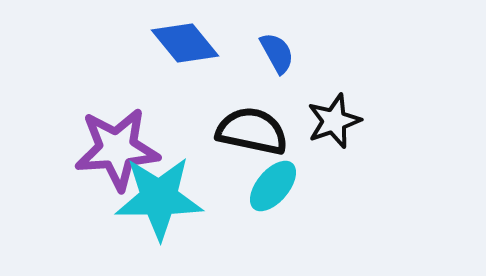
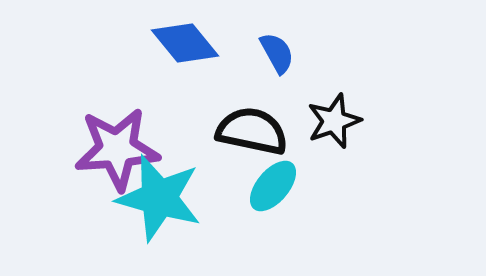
cyan star: rotated 16 degrees clockwise
